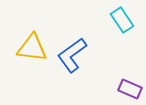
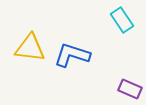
yellow triangle: moved 2 px left
blue L-shape: rotated 54 degrees clockwise
